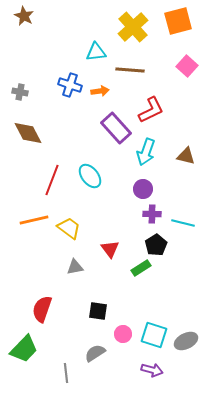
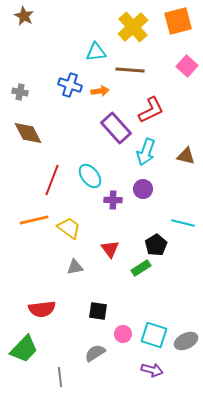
purple cross: moved 39 px left, 14 px up
red semicircle: rotated 116 degrees counterclockwise
gray line: moved 6 px left, 4 px down
